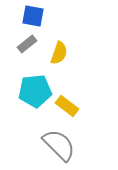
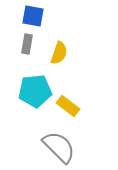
gray rectangle: rotated 42 degrees counterclockwise
yellow rectangle: moved 1 px right
gray semicircle: moved 2 px down
